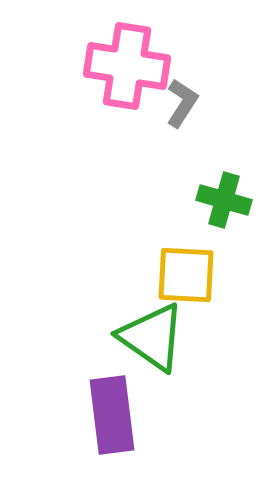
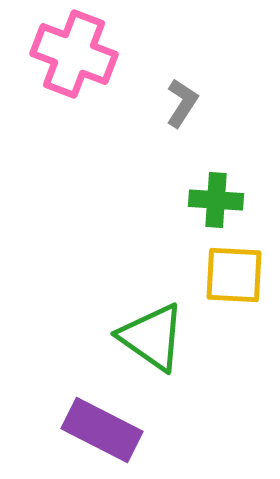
pink cross: moved 53 px left, 12 px up; rotated 12 degrees clockwise
green cross: moved 8 px left; rotated 12 degrees counterclockwise
yellow square: moved 48 px right
purple rectangle: moved 10 px left, 15 px down; rotated 56 degrees counterclockwise
